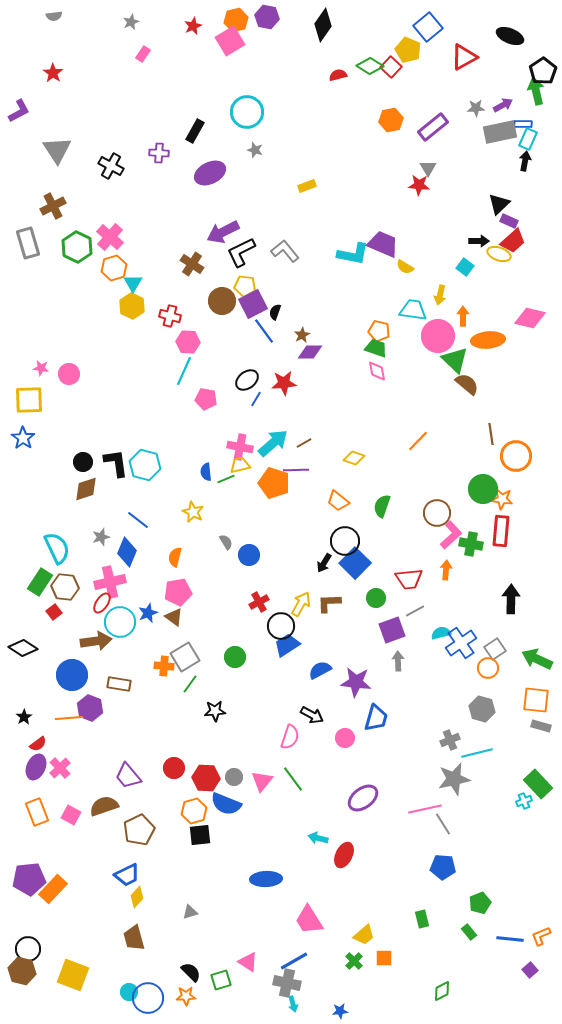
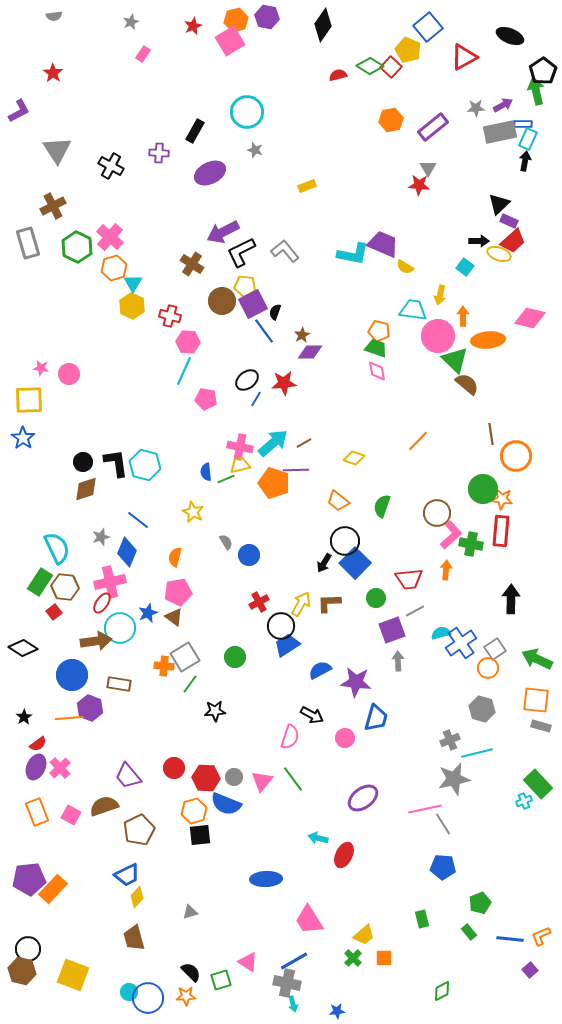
cyan circle at (120, 622): moved 6 px down
green cross at (354, 961): moved 1 px left, 3 px up
blue star at (340, 1011): moved 3 px left
